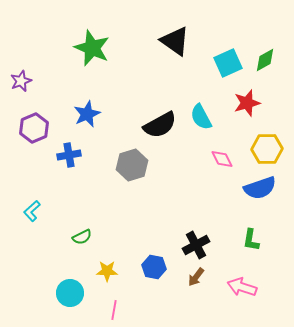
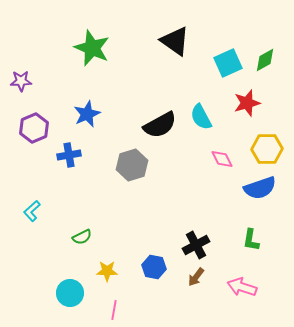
purple star: rotated 20 degrees clockwise
